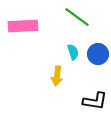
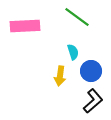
pink rectangle: moved 2 px right
blue circle: moved 7 px left, 17 px down
yellow arrow: moved 3 px right
black L-shape: moved 2 px left; rotated 50 degrees counterclockwise
